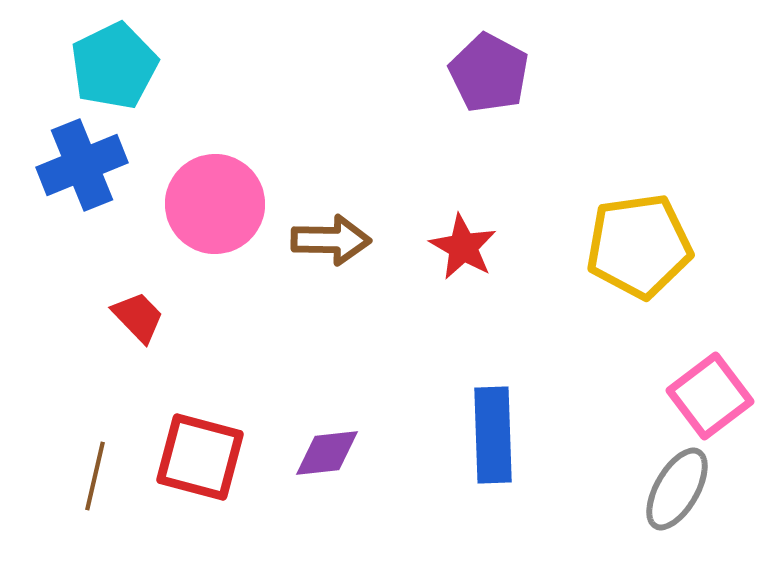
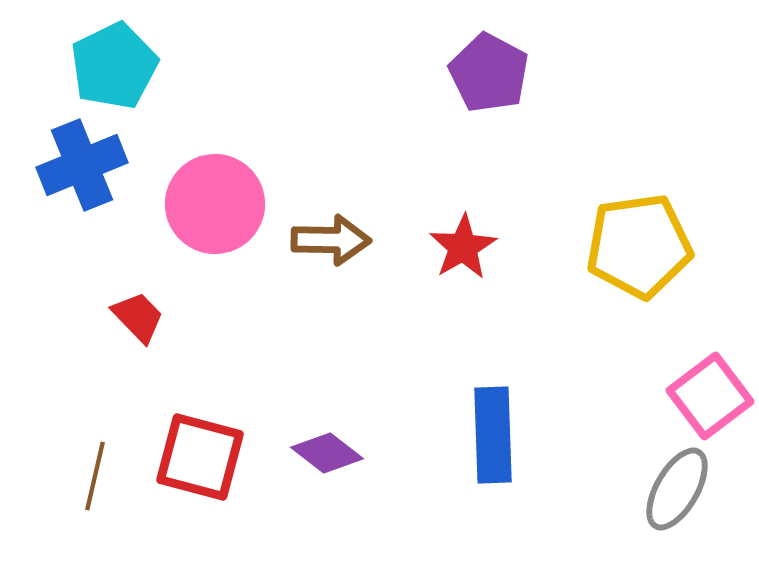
red star: rotated 12 degrees clockwise
purple diamond: rotated 44 degrees clockwise
